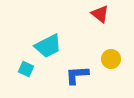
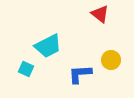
yellow circle: moved 1 px down
blue L-shape: moved 3 px right, 1 px up
